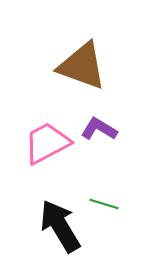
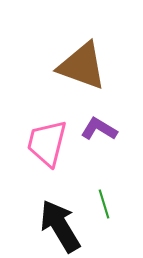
pink trapezoid: rotated 48 degrees counterclockwise
green line: rotated 56 degrees clockwise
